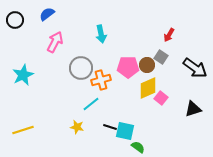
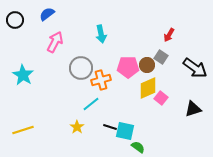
cyan star: rotated 15 degrees counterclockwise
yellow star: rotated 24 degrees clockwise
